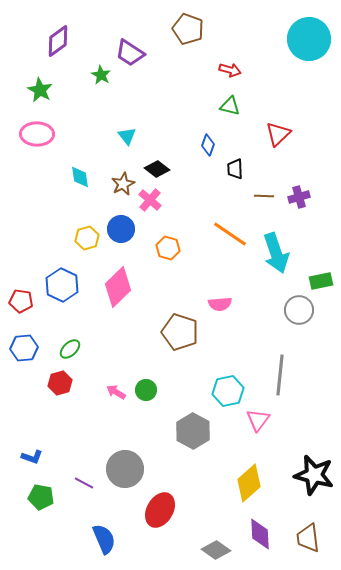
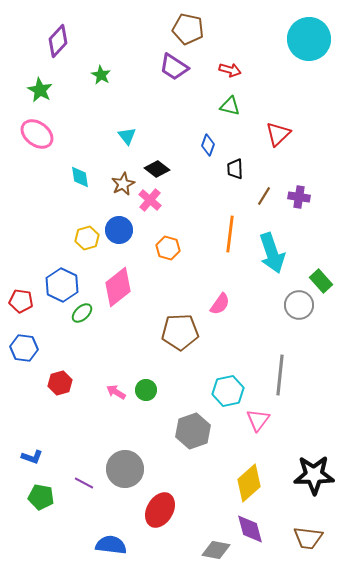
brown pentagon at (188, 29): rotated 8 degrees counterclockwise
purple diamond at (58, 41): rotated 12 degrees counterclockwise
purple trapezoid at (130, 53): moved 44 px right, 14 px down
pink ellipse at (37, 134): rotated 36 degrees clockwise
brown line at (264, 196): rotated 60 degrees counterclockwise
purple cross at (299, 197): rotated 25 degrees clockwise
blue circle at (121, 229): moved 2 px left, 1 px down
orange line at (230, 234): rotated 63 degrees clockwise
cyan arrow at (276, 253): moved 4 px left
green rectangle at (321, 281): rotated 60 degrees clockwise
pink diamond at (118, 287): rotated 6 degrees clockwise
pink semicircle at (220, 304): rotated 50 degrees counterclockwise
gray circle at (299, 310): moved 5 px up
brown pentagon at (180, 332): rotated 21 degrees counterclockwise
blue hexagon at (24, 348): rotated 12 degrees clockwise
green ellipse at (70, 349): moved 12 px right, 36 px up
gray hexagon at (193, 431): rotated 12 degrees clockwise
black star at (314, 475): rotated 15 degrees counterclockwise
purple diamond at (260, 534): moved 10 px left, 5 px up; rotated 12 degrees counterclockwise
brown trapezoid at (308, 538): rotated 76 degrees counterclockwise
blue semicircle at (104, 539): moved 7 px right, 6 px down; rotated 60 degrees counterclockwise
gray diamond at (216, 550): rotated 24 degrees counterclockwise
